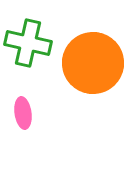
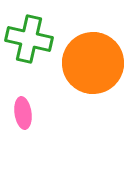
green cross: moved 1 px right, 4 px up
